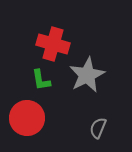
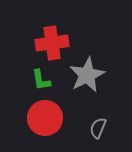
red cross: moved 1 px left, 1 px up; rotated 24 degrees counterclockwise
red circle: moved 18 px right
